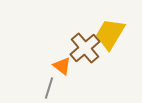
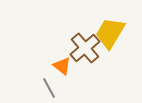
yellow trapezoid: moved 1 px up
gray line: rotated 45 degrees counterclockwise
